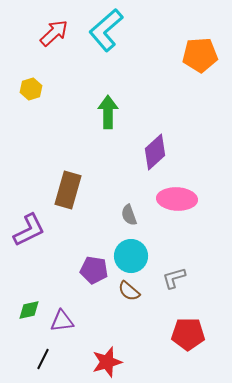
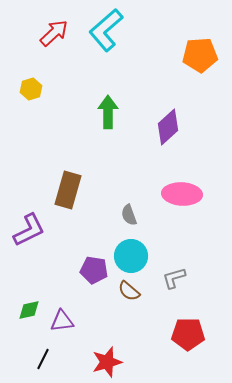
purple diamond: moved 13 px right, 25 px up
pink ellipse: moved 5 px right, 5 px up
